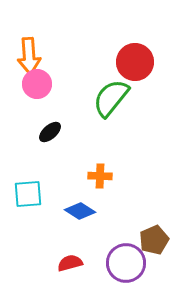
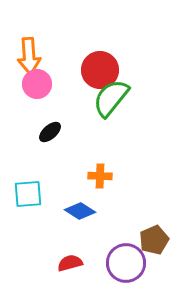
red circle: moved 35 px left, 8 px down
